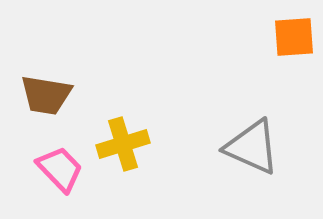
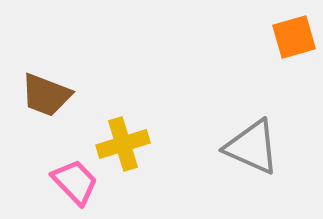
orange square: rotated 12 degrees counterclockwise
brown trapezoid: rotated 12 degrees clockwise
pink trapezoid: moved 15 px right, 13 px down
